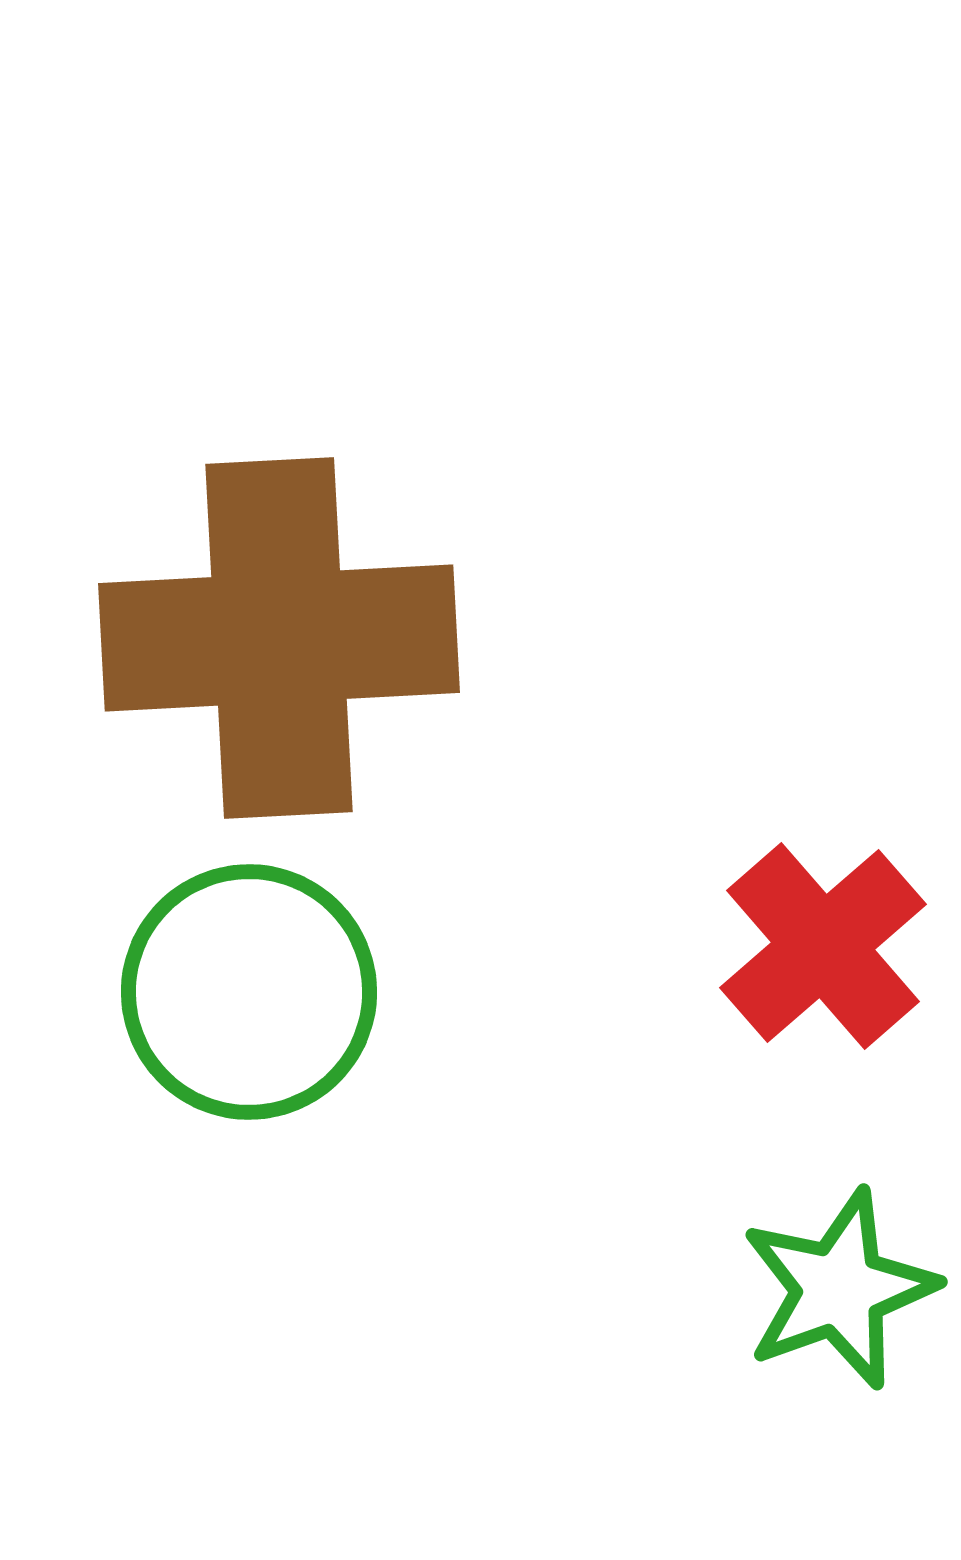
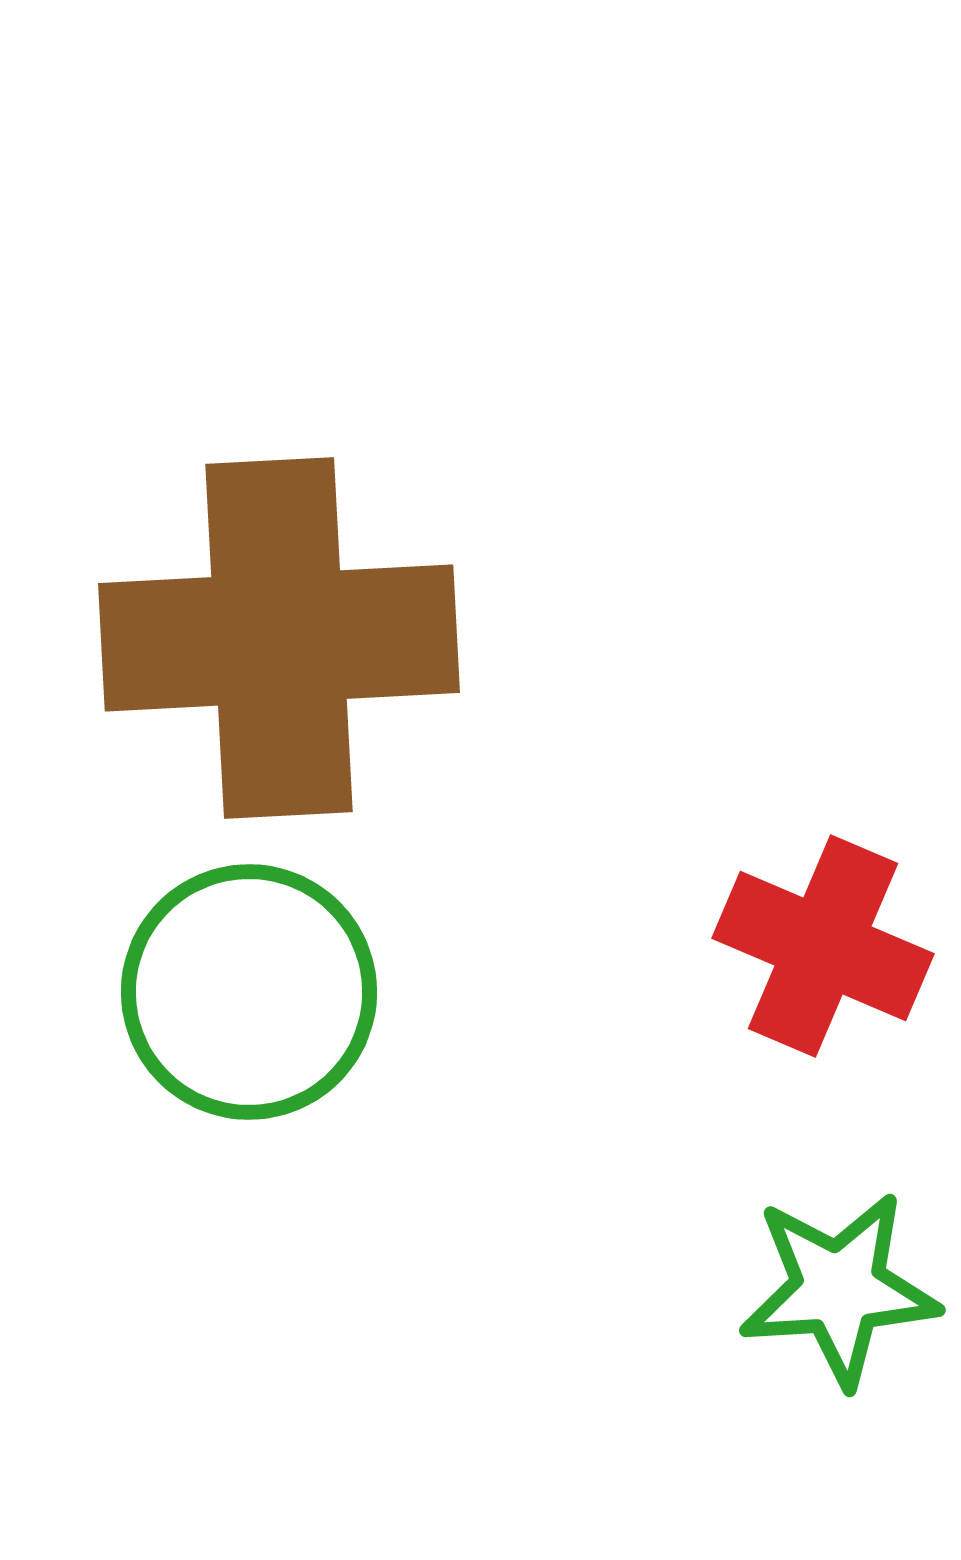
red cross: rotated 26 degrees counterclockwise
green star: rotated 16 degrees clockwise
